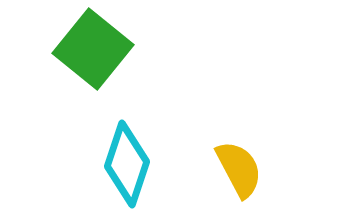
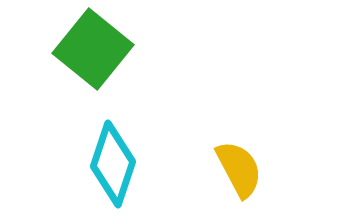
cyan diamond: moved 14 px left
